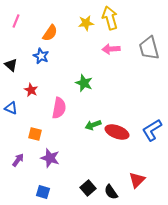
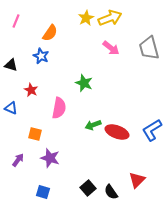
yellow arrow: rotated 85 degrees clockwise
yellow star: moved 5 px up; rotated 21 degrees counterclockwise
pink arrow: moved 1 px up; rotated 138 degrees counterclockwise
black triangle: rotated 24 degrees counterclockwise
